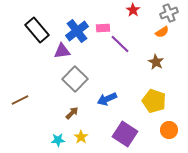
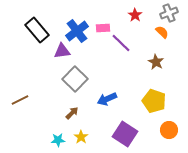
red star: moved 2 px right, 5 px down
orange semicircle: rotated 104 degrees counterclockwise
purple line: moved 1 px right, 1 px up
